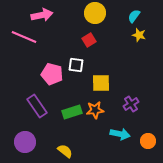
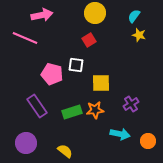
pink line: moved 1 px right, 1 px down
purple circle: moved 1 px right, 1 px down
